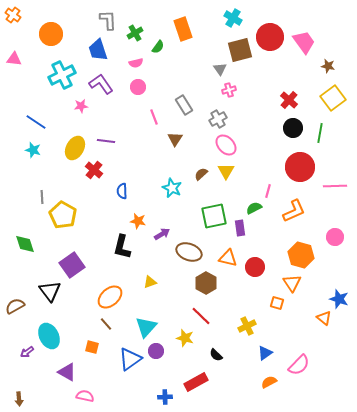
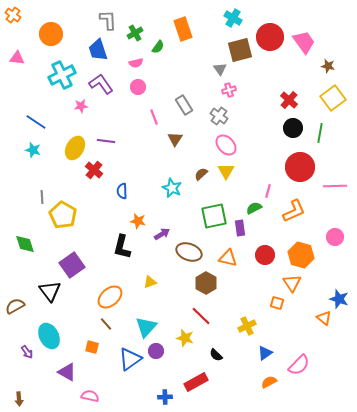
pink triangle at (14, 59): moved 3 px right, 1 px up
gray cross at (218, 119): moved 1 px right, 3 px up; rotated 24 degrees counterclockwise
red circle at (255, 267): moved 10 px right, 12 px up
purple arrow at (27, 352): rotated 88 degrees counterclockwise
pink semicircle at (85, 396): moved 5 px right
